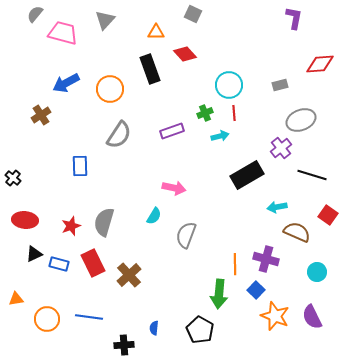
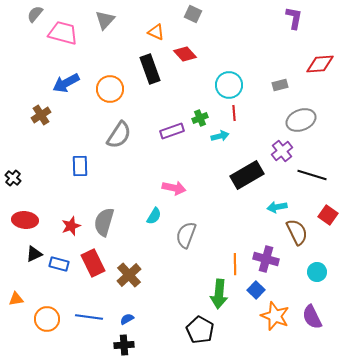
orange triangle at (156, 32): rotated 24 degrees clockwise
green cross at (205, 113): moved 5 px left, 5 px down
purple cross at (281, 148): moved 1 px right, 3 px down
brown semicircle at (297, 232): rotated 40 degrees clockwise
blue semicircle at (154, 328): moved 27 px left, 9 px up; rotated 56 degrees clockwise
